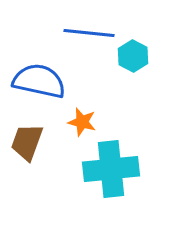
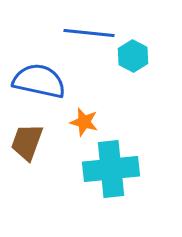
orange star: moved 2 px right
